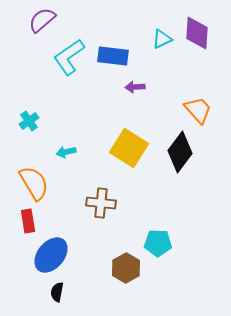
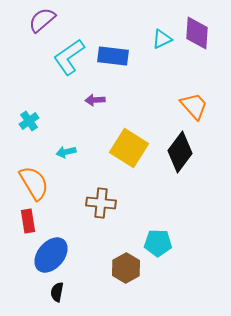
purple arrow: moved 40 px left, 13 px down
orange trapezoid: moved 4 px left, 4 px up
